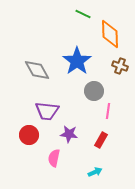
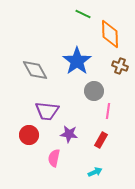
gray diamond: moved 2 px left
